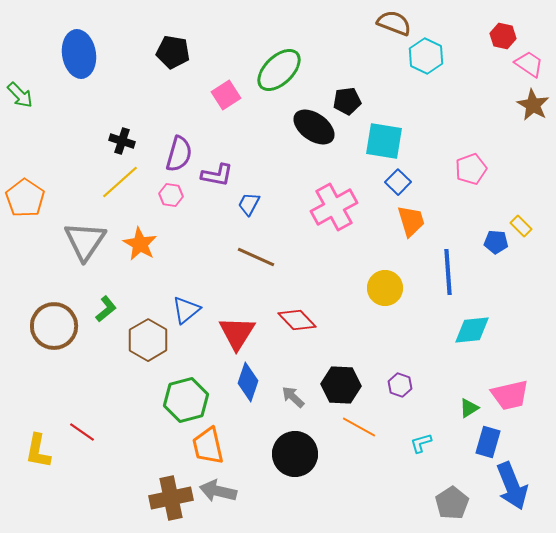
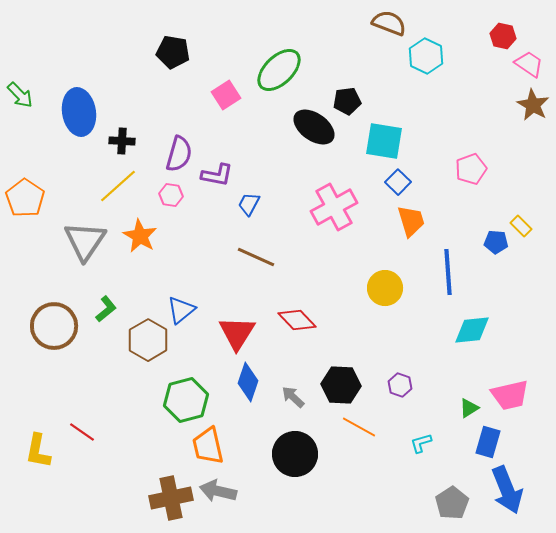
brown semicircle at (394, 23): moved 5 px left
blue ellipse at (79, 54): moved 58 px down
black cross at (122, 141): rotated 15 degrees counterclockwise
yellow line at (120, 182): moved 2 px left, 4 px down
orange star at (140, 244): moved 8 px up
blue triangle at (186, 310): moved 5 px left
blue arrow at (512, 486): moved 5 px left, 4 px down
